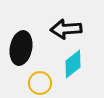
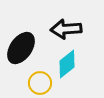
black ellipse: rotated 24 degrees clockwise
cyan diamond: moved 6 px left
